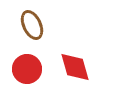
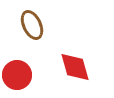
red circle: moved 10 px left, 6 px down
